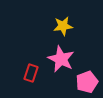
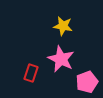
yellow star: rotated 18 degrees clockwise
